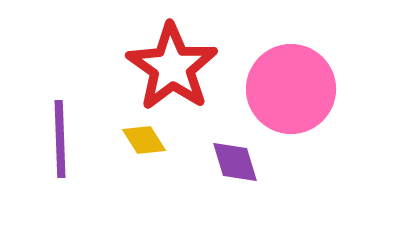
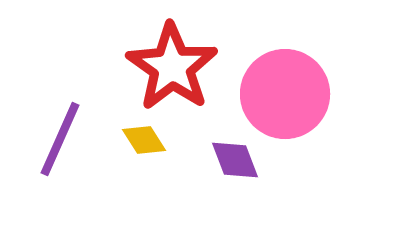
pink circle: moved 6 px left, 5 px down
purple line: rotated 26 degrees clockwise
purple diamond: moved 2 px up; rotated 4 degrees counterclockwise
